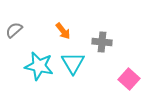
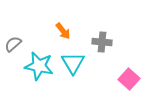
gray semicircle: moved 1 px left, 14 px down
